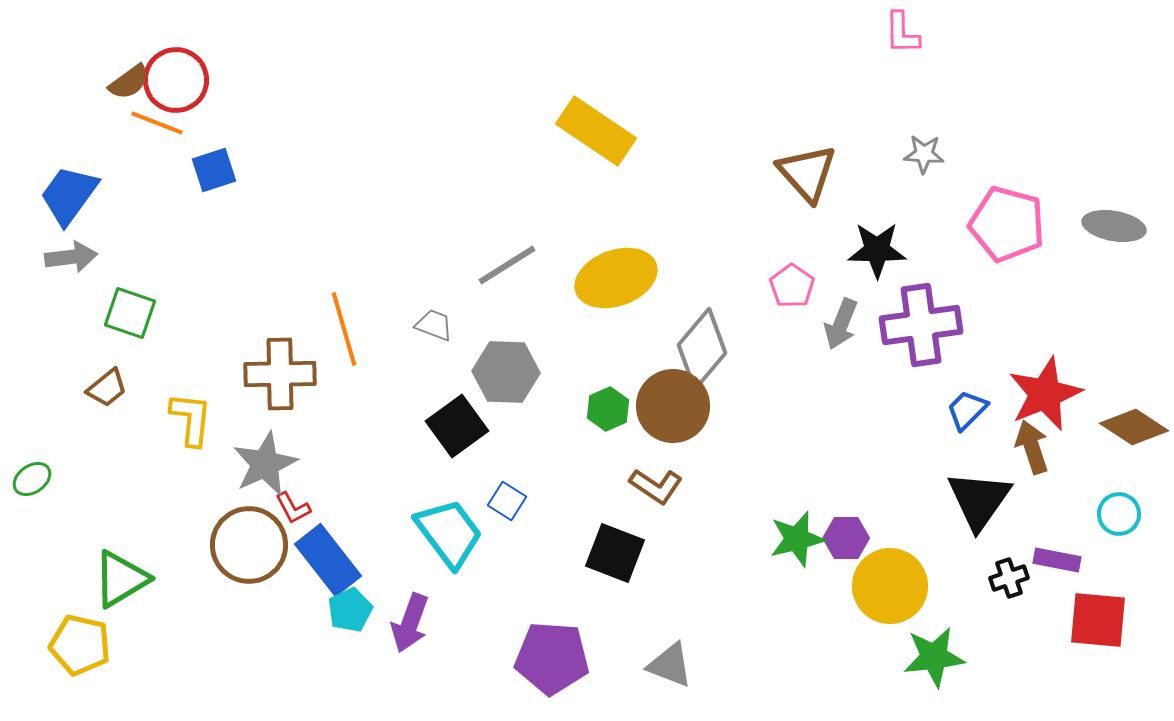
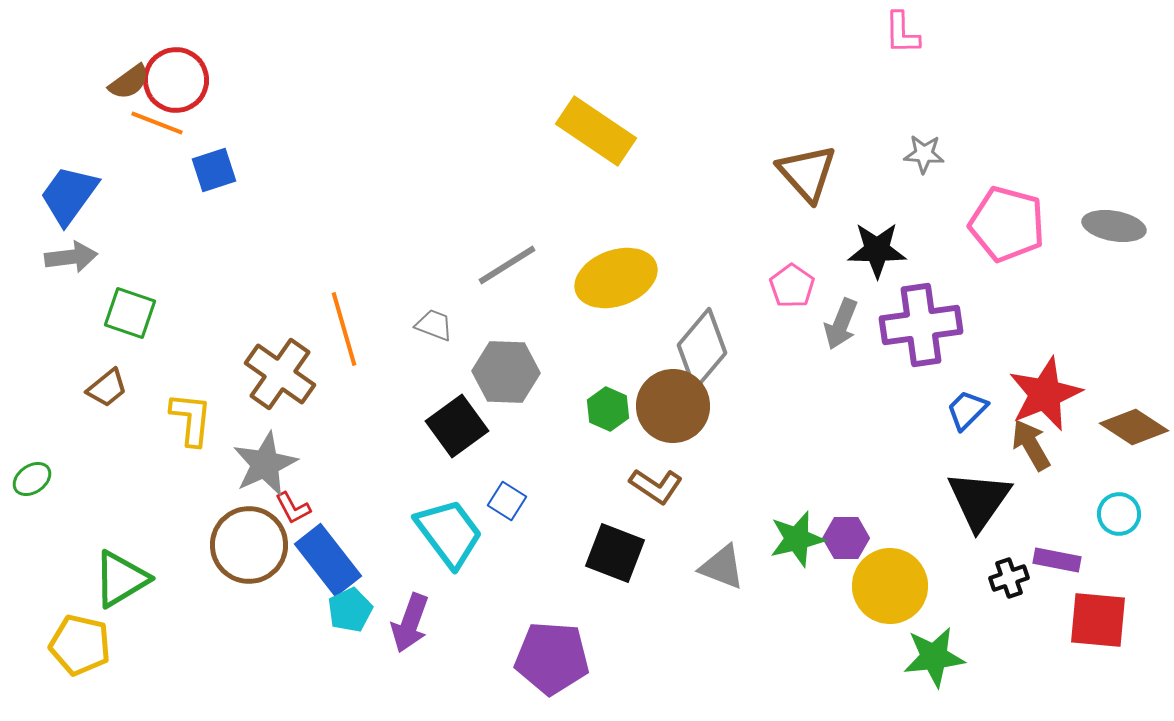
brown cross at (280, 374): rotated 36 degrees clockwise
green hexagon at (608, 409): rotated 12 degrees counterclockwise
brown arrow at (1032, 447): moved 1 px left, 2 px up; rotated 12 degrees counterclockwise
gray triangle at (670, 665): moved 52 px right, 98 px up
